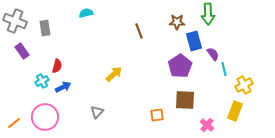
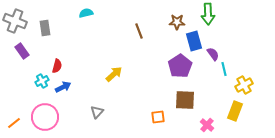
orange square: moved 1 px right, 2 px down
